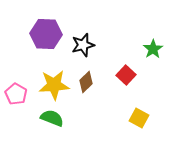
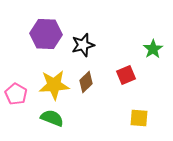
red square: rotated 24 degrees clockwise
yellow square: rotated 24 degrees counterclockwise
